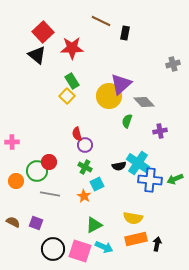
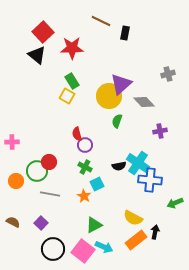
gray cross: moved 5 px left, 10 px down
yellow square: rotated 14 degrees counterclockwise
green semicircle: moved 10 px left
green arrow: moved 24 px down
yellow semicircle: rotated 18 degrees clockwise
purple square: moved 5 px right; rotated 24 degrees clockwise
orange rectangle: moved 1 px down; rotated 25 degrees counterclockwise
black arrow: moved 2 px left, 12 px up
pink square: moved 3 px right; rotated 20 degrees clockwise
